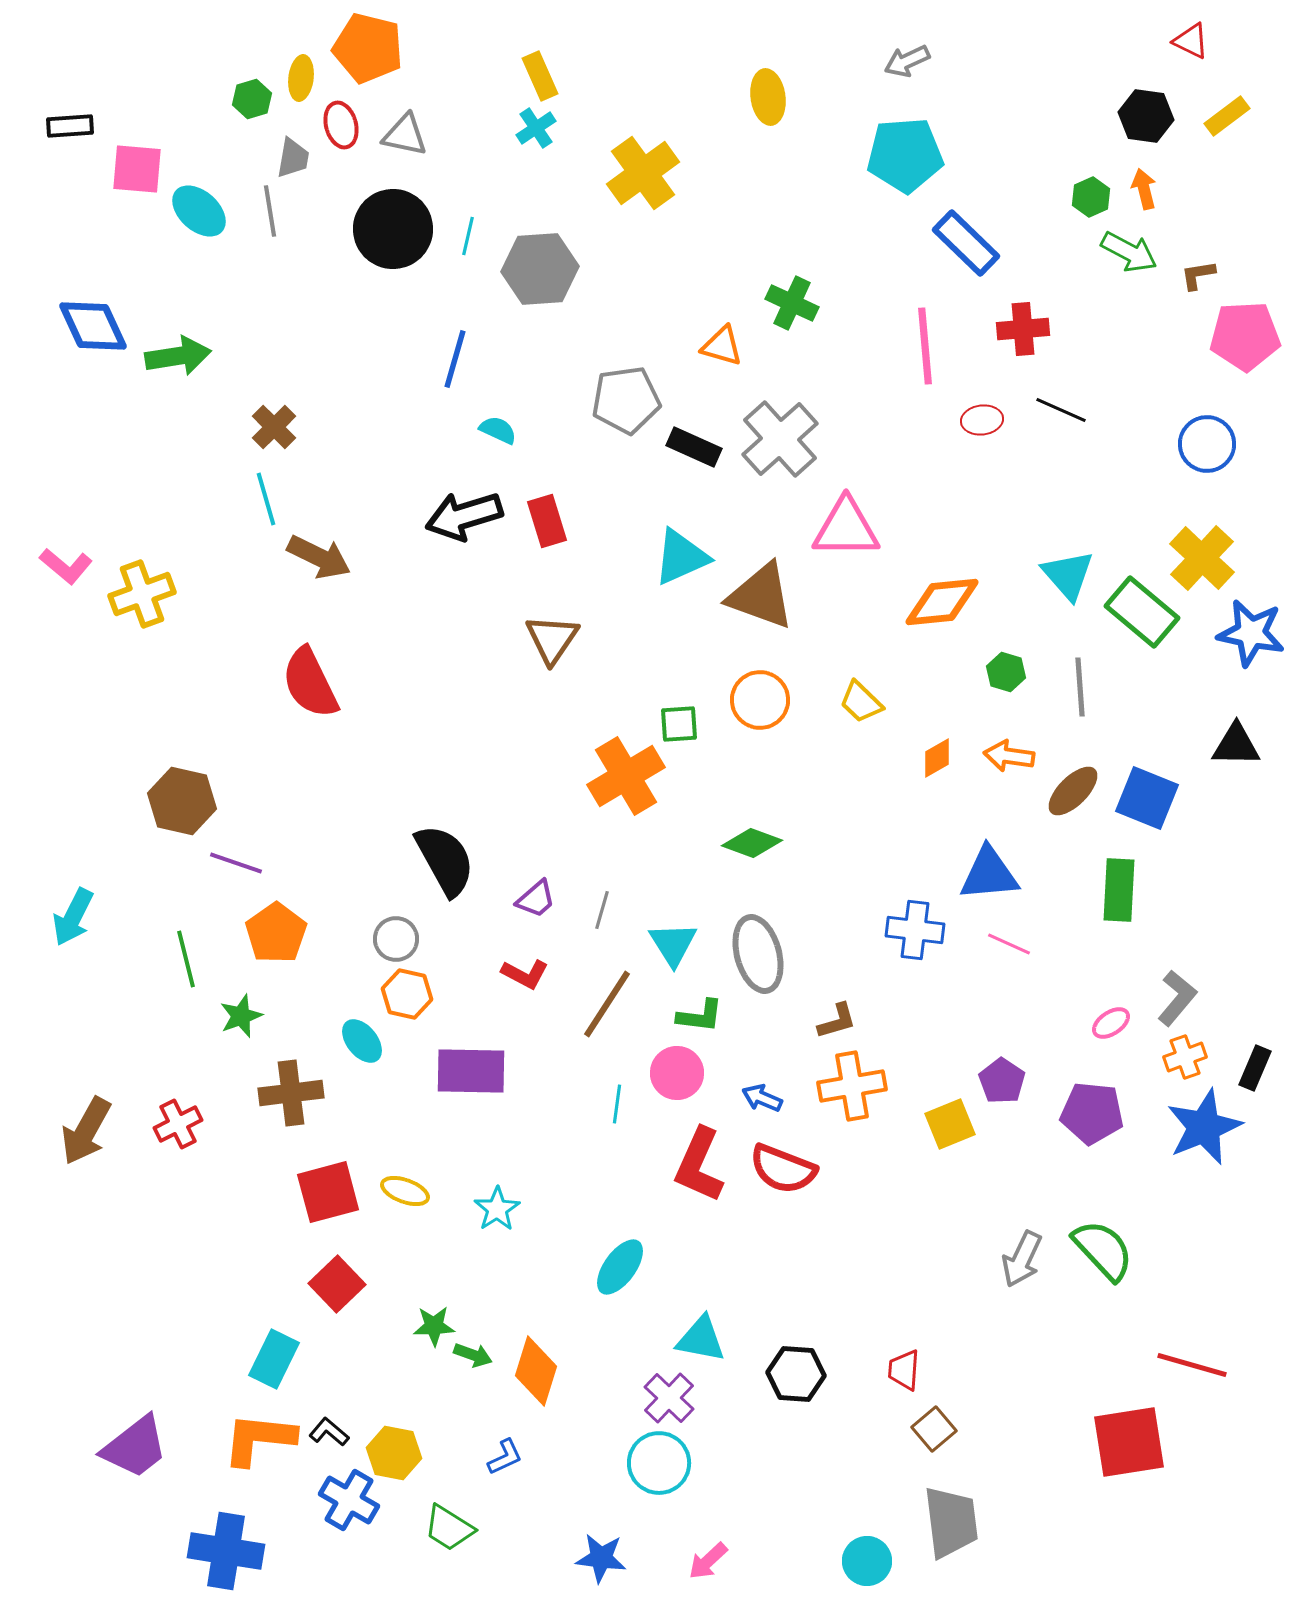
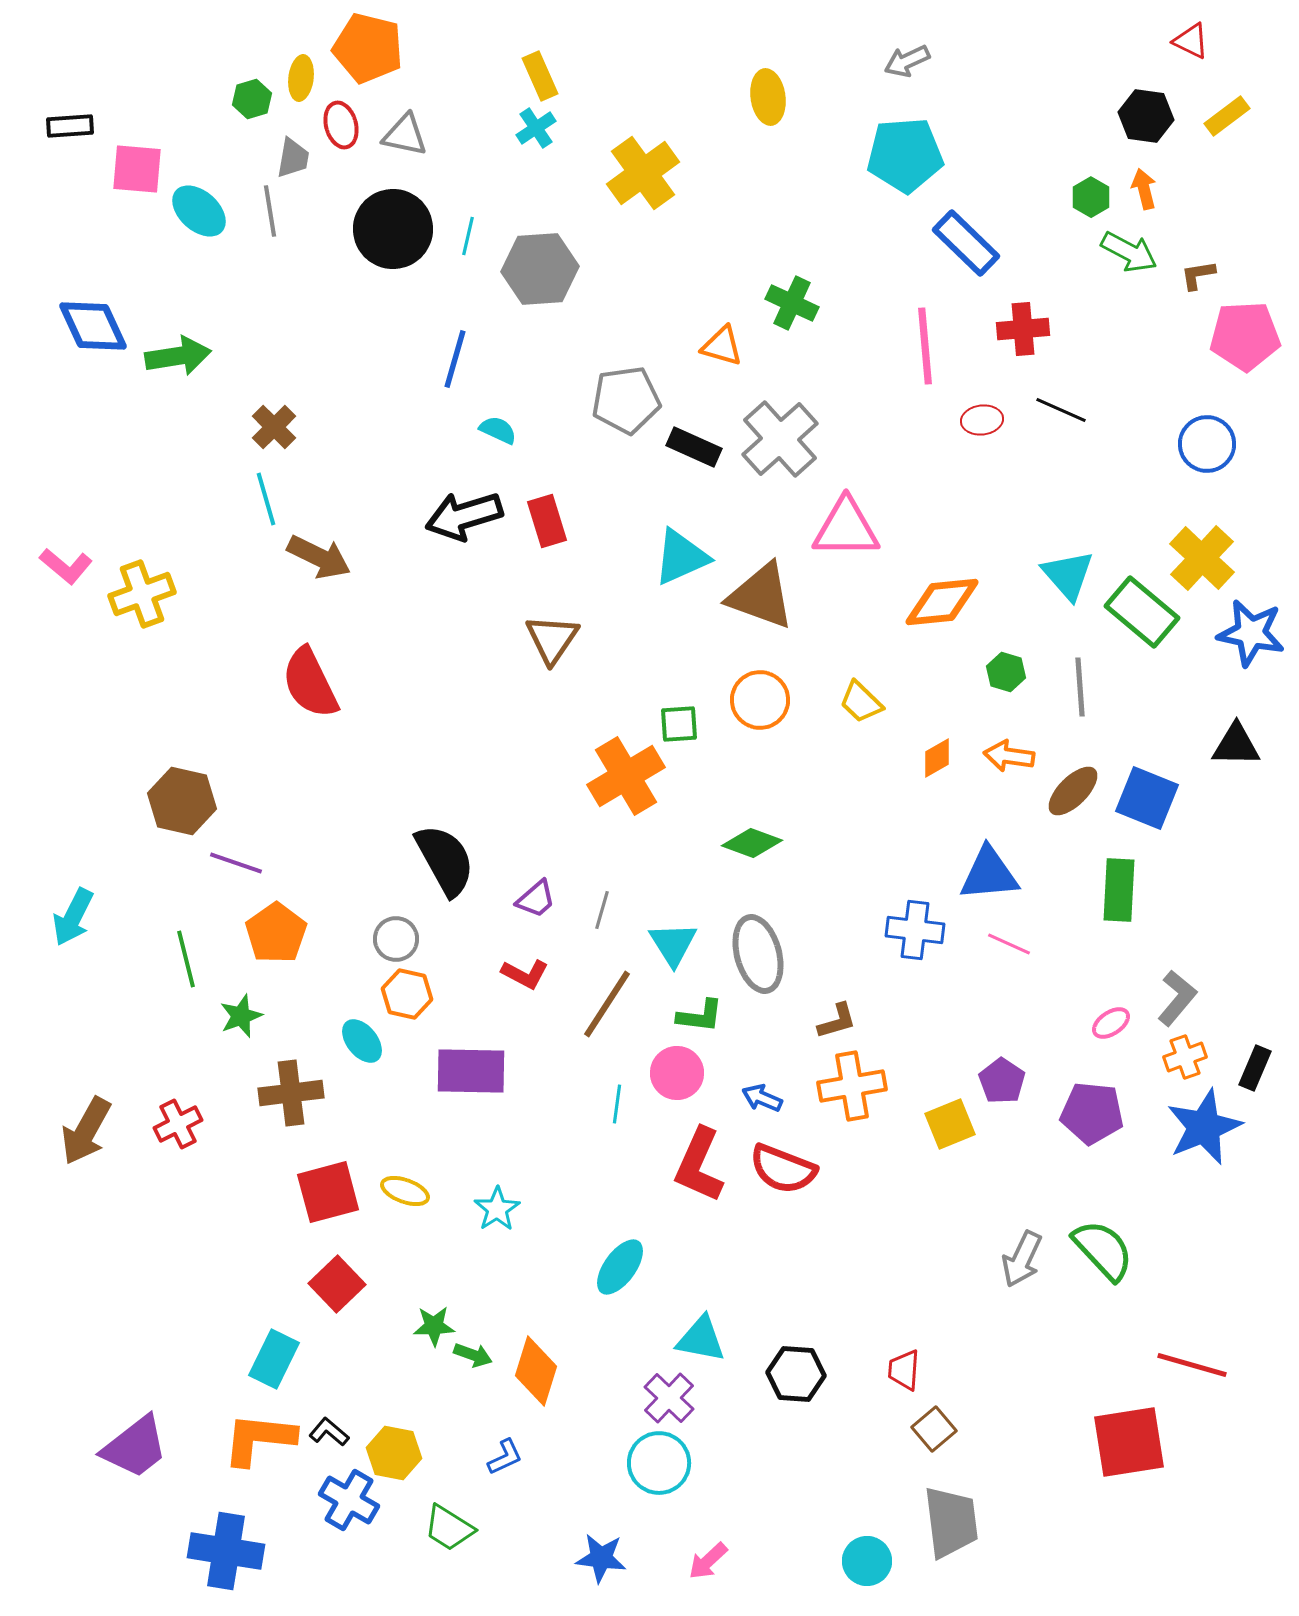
green hexagon at (1091, 197): rotated 6 degrees counterclockwise
